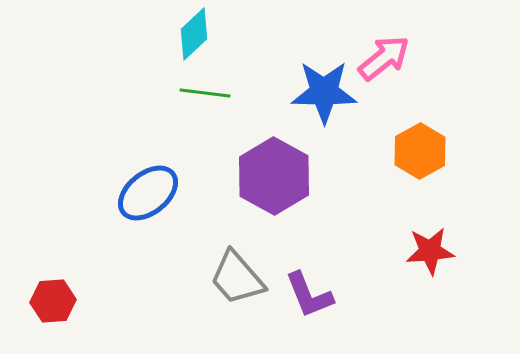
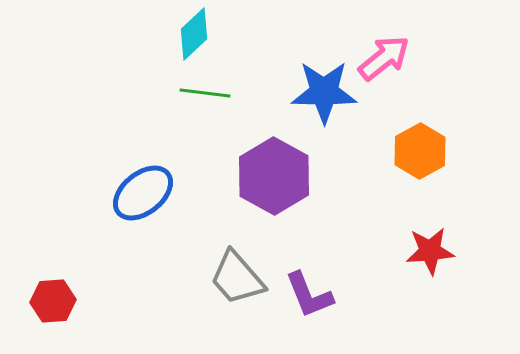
blue ellipse: moved 5 px left
